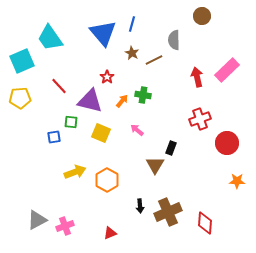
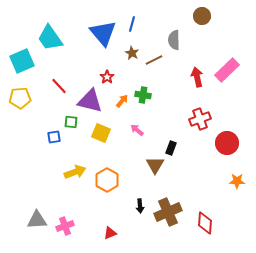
gray triangle: rotated 25 degrees clockwise
